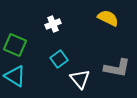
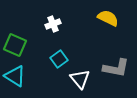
gray L-shape: moved 1 px left
